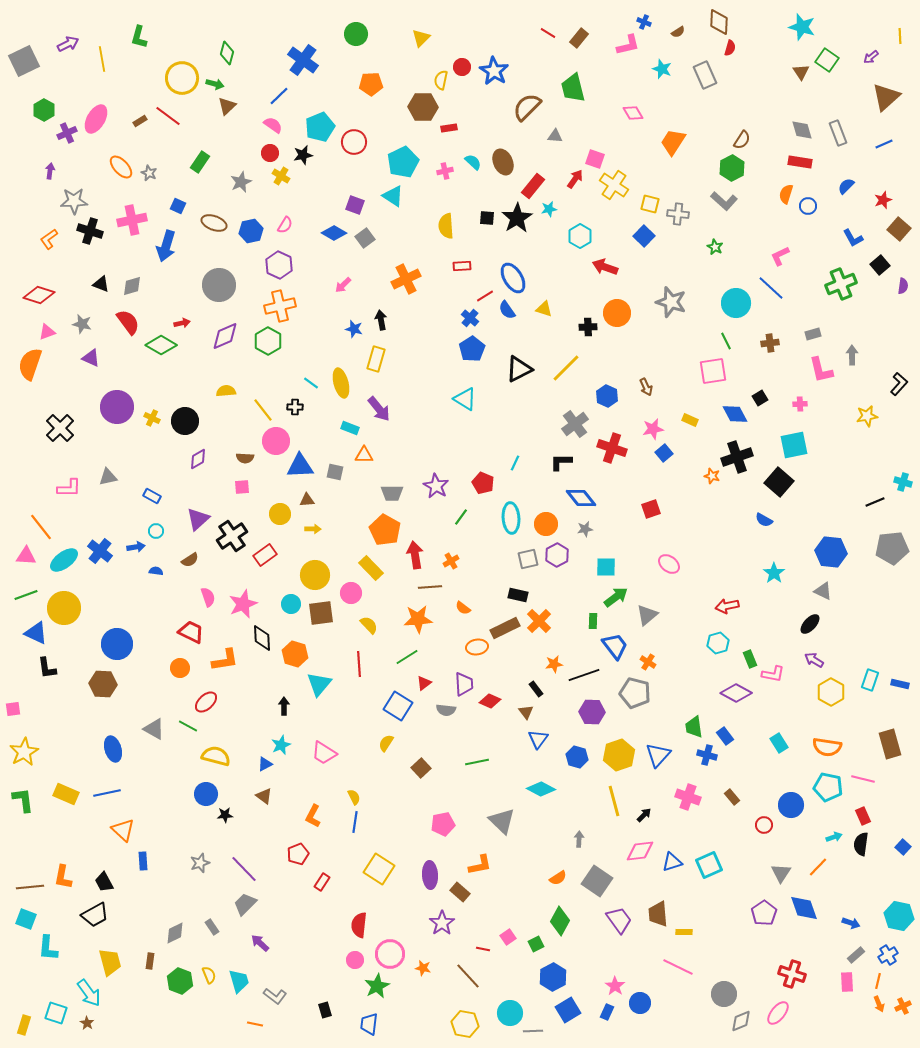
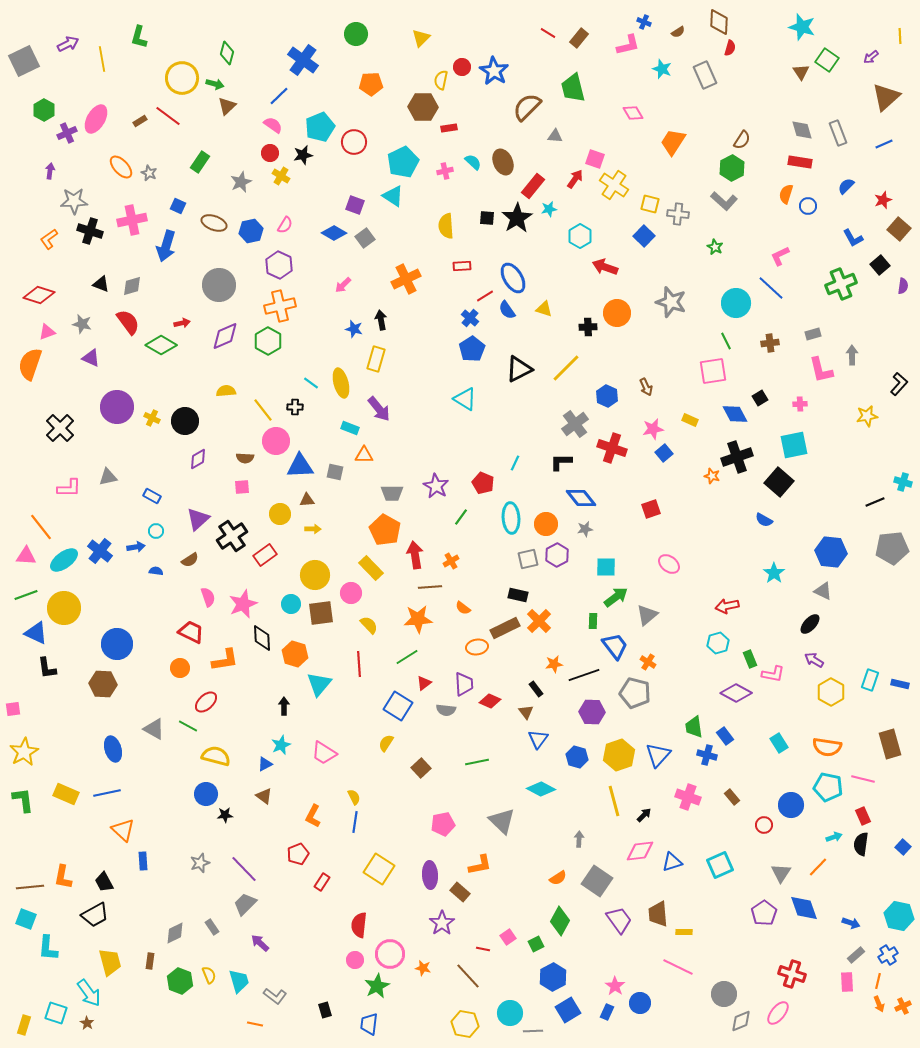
cyan square at (709, 865): moved 11 px right
